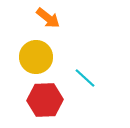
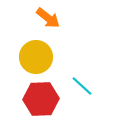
cyan line: moved 3 px left, 8 px down
red hexagon: moved 4 px left, 1 px up
